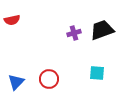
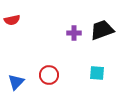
purple cross: rotated 16 degrees clockwise
red circle: moved 4 px up
